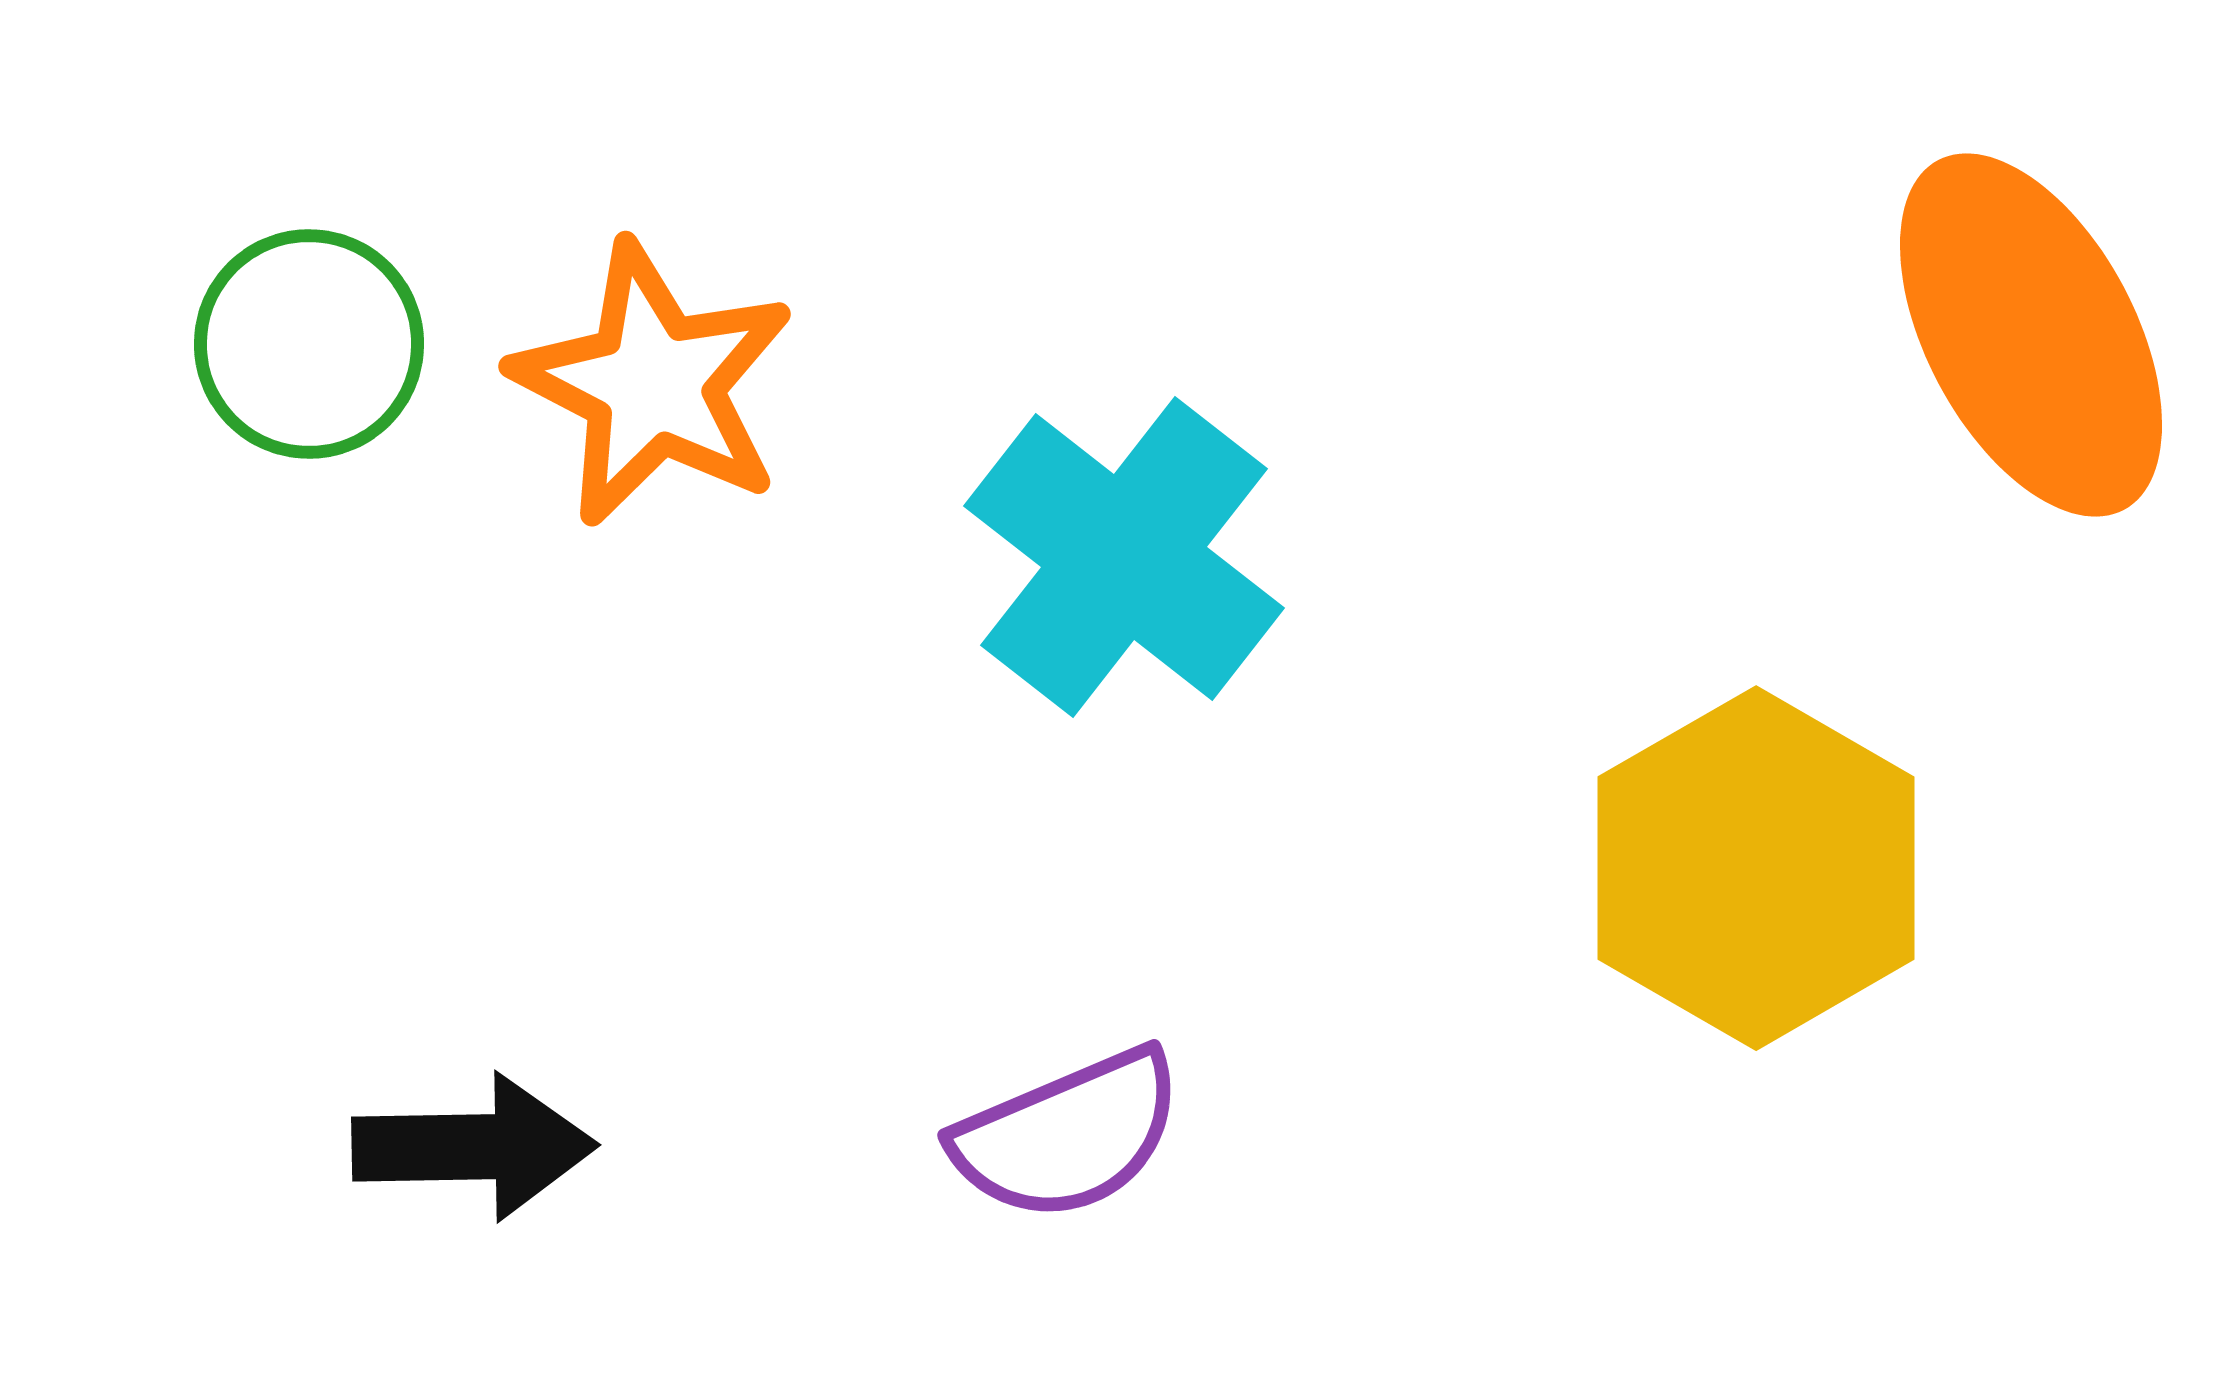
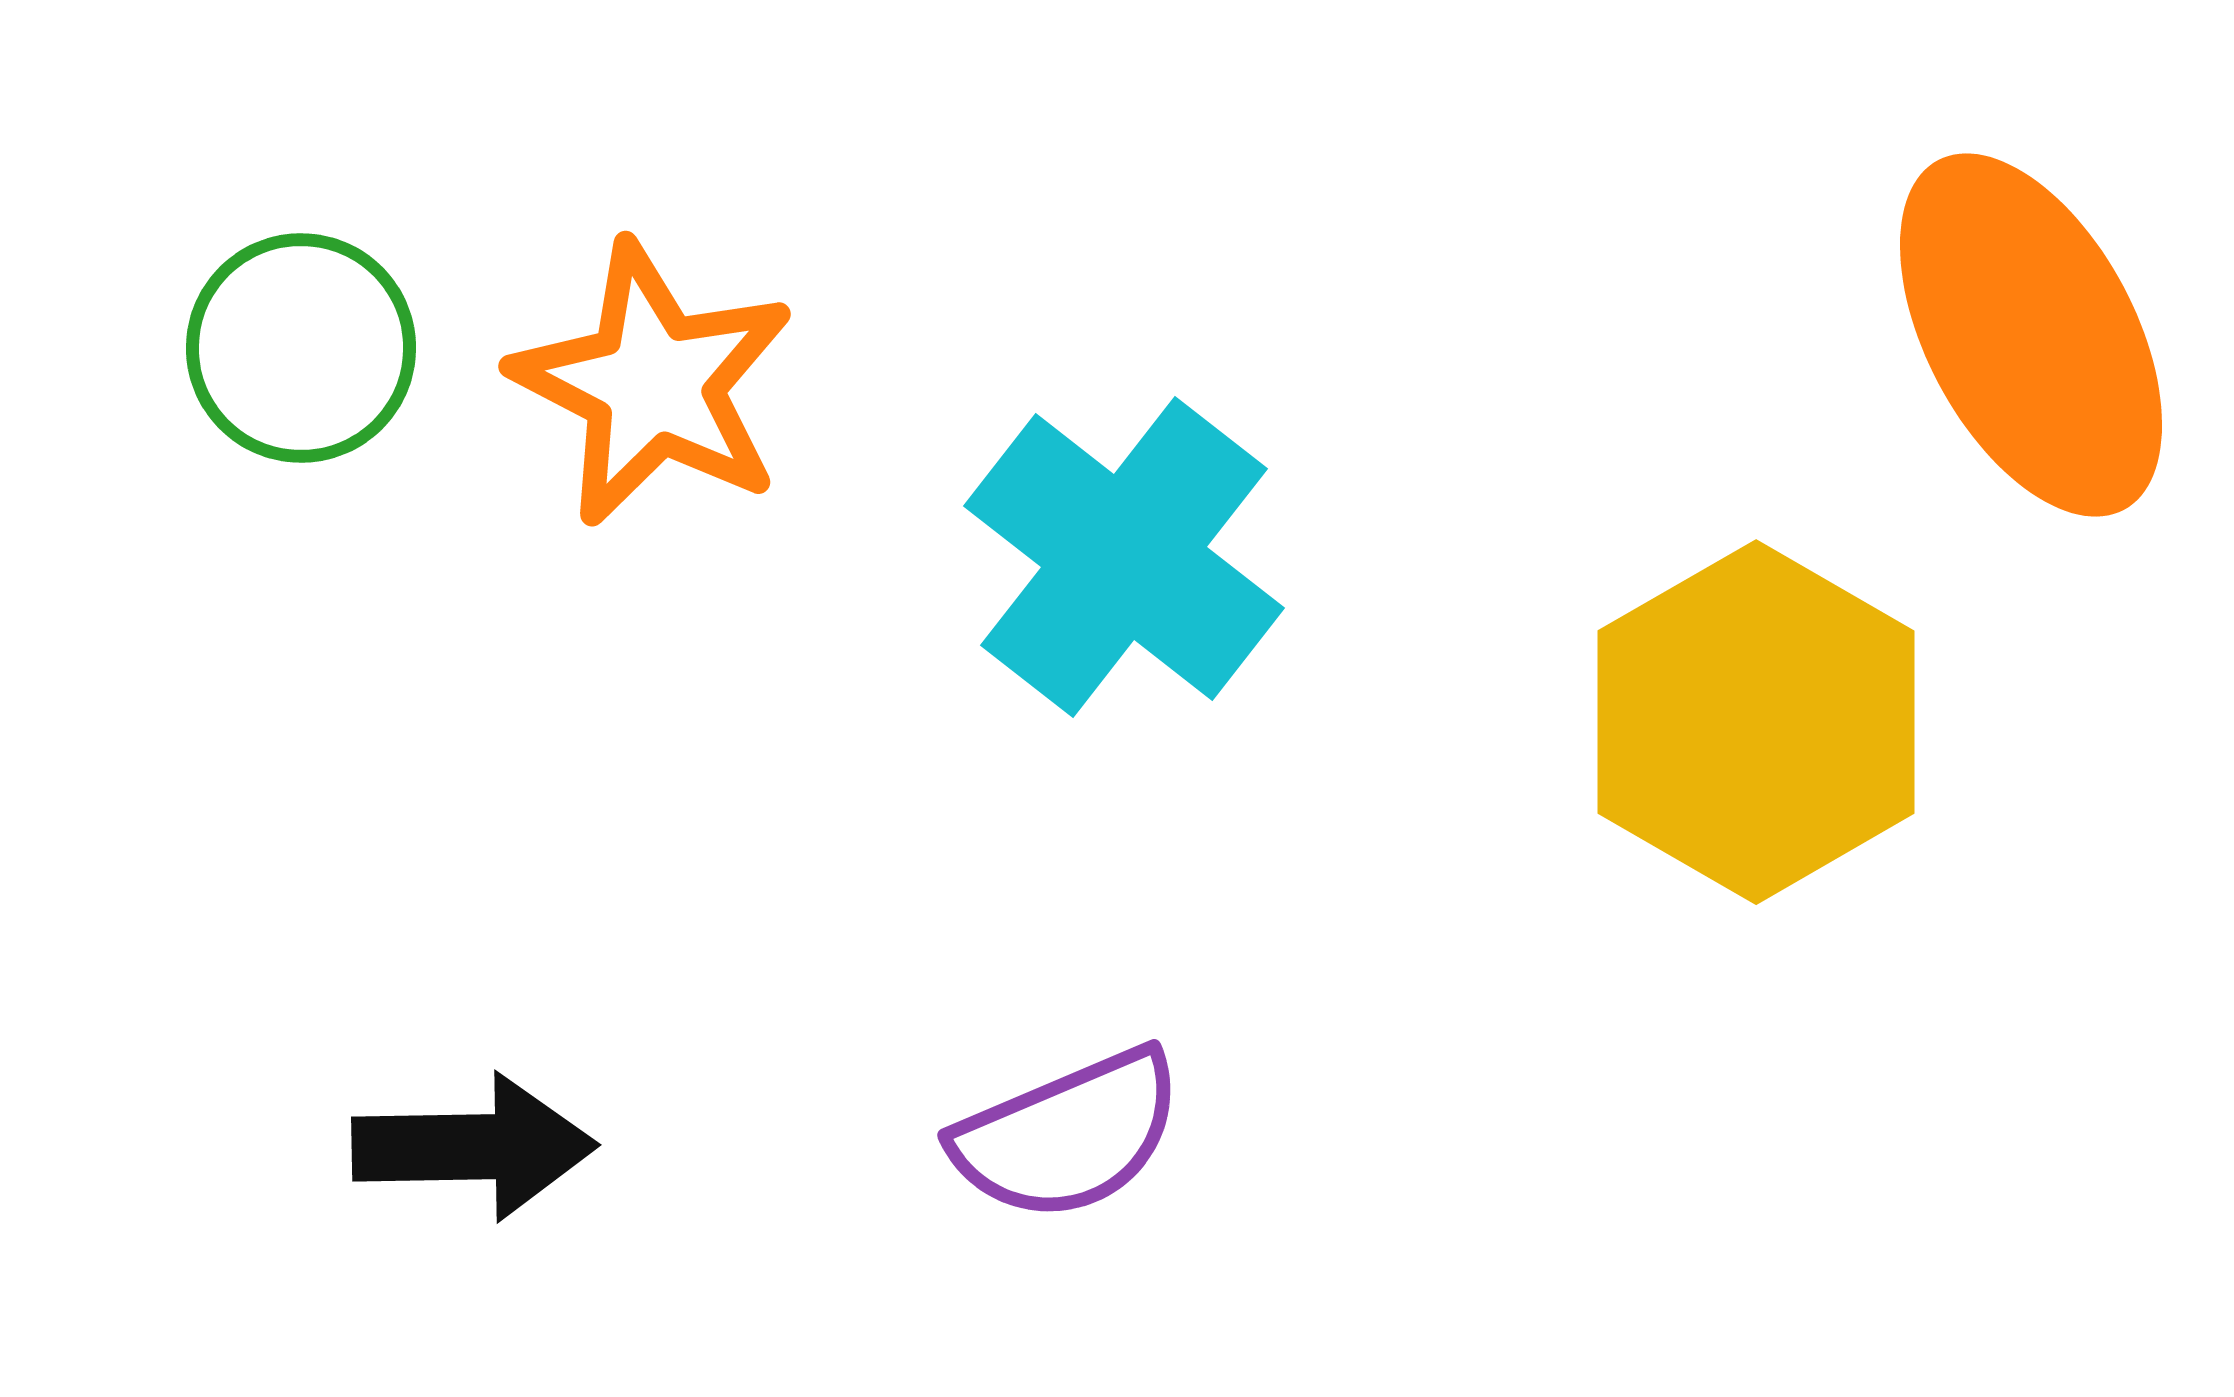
green circle: moved 8 px left, 4 px down
yellow hexagon: moved 146 px up
